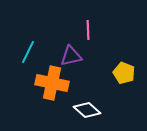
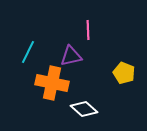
white diamond: moved 3 px left, 1 px up
